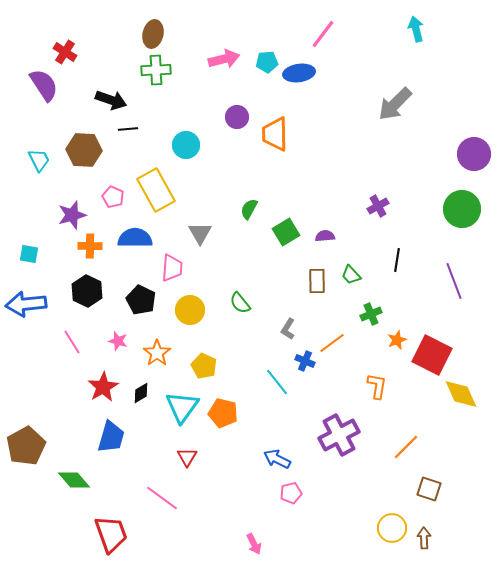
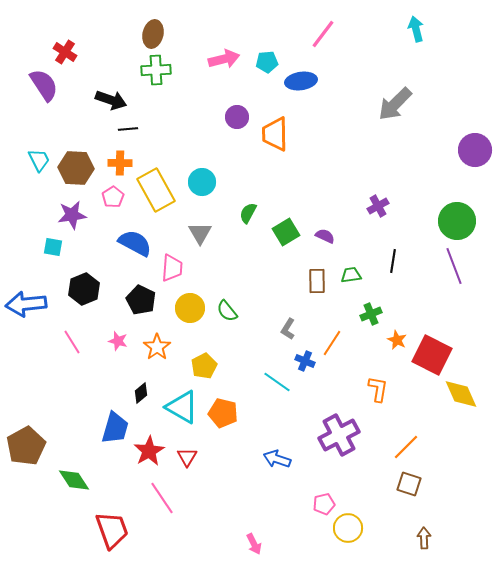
blue ellipse at (299, 73): moved 2 px right, 8 px down
cyan circle at (186, 145): moved 16 px right, 37 px down
brown hexagon at (84, 150): moved 8 px left, 18 px down
purple circle at (474, 154): moved 1 px right, 4 px up
pink pentagon at (113, 197): rotated 15 degrees clockwise
green semicircle at (249, 209): moved 1 px left, 4 px down
green circle at (462, 209): moved 5 px left, 12 px down
purple star at (72, 215): rotated 8 degrees clockwise
purple semicircle at (325, 236): rotated 30 degrees clockwise
blue semicircle at (135, 238): moved 5 px down; rotated 28 degrees clockwise
orange cross at (90, 246): moved 30 px right, 83 px up
cyan square at (29, 254): moved 24 px right, 7 px up
black line at (397, 260): moved 4 px left, 1 px down
green trapezoid at (351, 275): rotated 125 degrees clockwise
purple line at (454, 281): moved 15 px up
black hexagon at (87, 291): moved 3 px left, 2 px up; rotated 12 degrees clockwise
green semicircle at (240, 303): moved 13 px left, 8 px down
yellow circle at (190, 310): moved 2 px up
orange star at (397, 340): rotated 24 degrees counterclockwise
orange line at (332, 343): rotated 20 degrees counterclockwise
orange star at (157, 353): moved 6 px up
yellow pentagon at (204, 366): rotated 20 degrees clockwise
cyan line at (277, 382): rotated 16 degrees counterclockwise
orange L-shape at (377, 386): moved 1 px right, 3 px down
red star at (103, 387): moved 46 px right, 64 px down
black diamond at (141, 393): rotated 10 degrees counterclockwise
cyan triangle at (182, 407): rotated 36 degrees counterclockwise
blue trapezoid at (111, 437): moved 4 px right, 9 px up
blue arrow at (277, 459): rotated 8 degrees counterclockwise
green diamond at (74, 480): rotated 8 degrees clockwise
brown square at (429, 489): moved 20 px left, 5 px up
pink pentagon at (291, 493): moved 33 px right, 11 px down
pink line at (162, 498): rotated 20 degrees clockwise
yellow circle at (392, 528): moved 44 px left
red trapezoid at (111, 534): moved 1 px right, 4 px up
